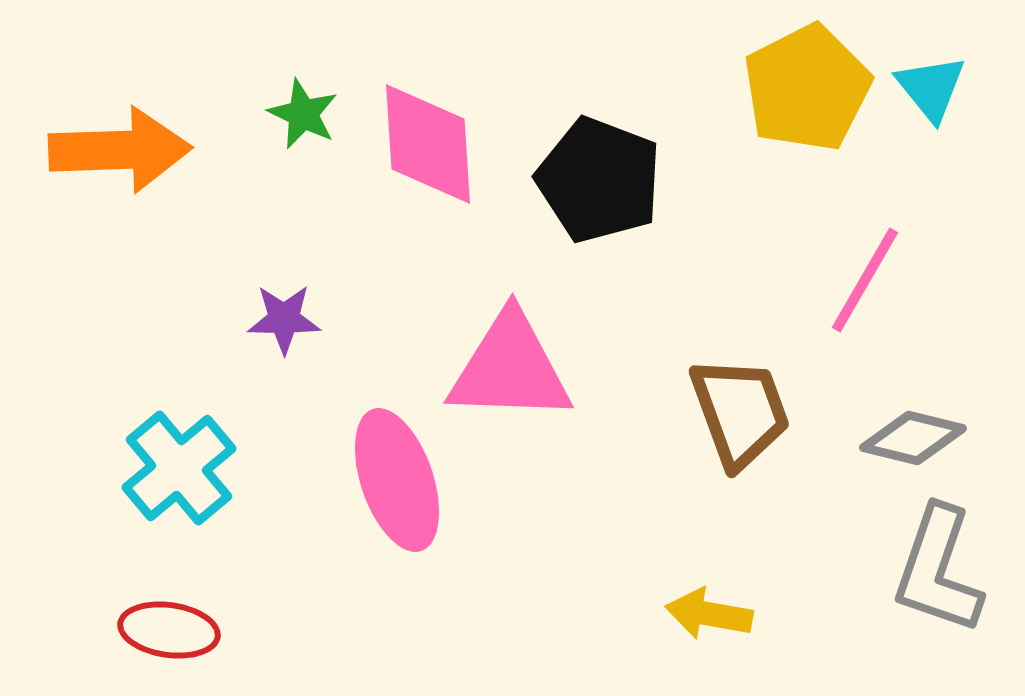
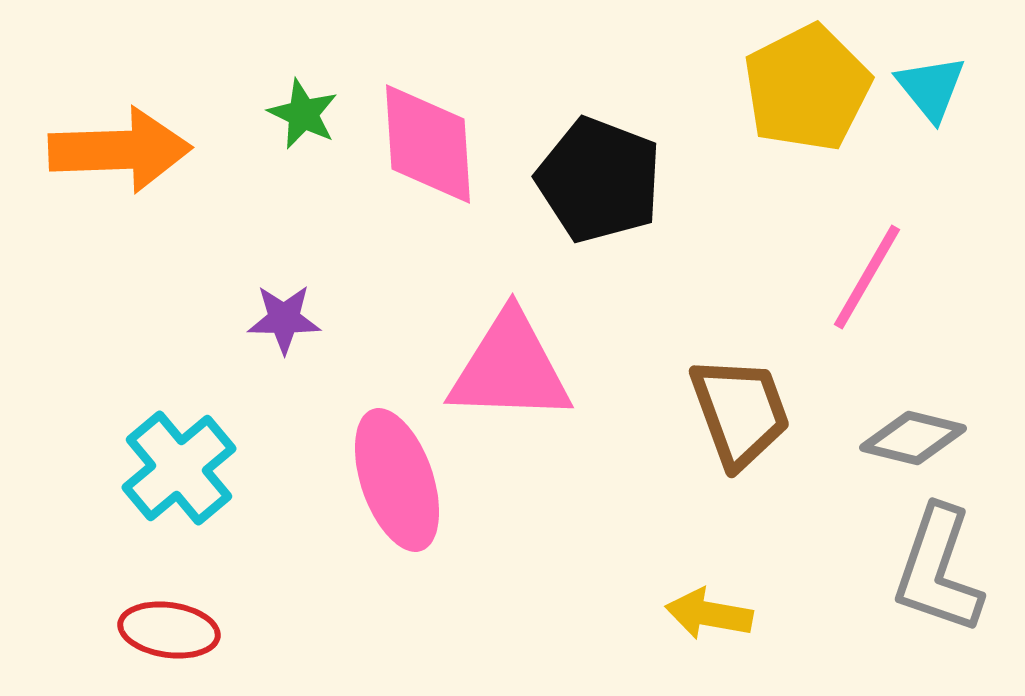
pink line: moved 2 px right, 3 px up
